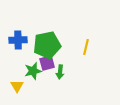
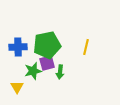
blue cross: moved 7 px down
yellow triangle: moved 1 px down
